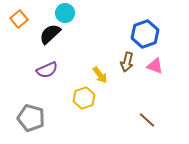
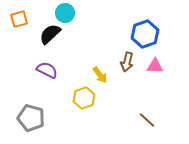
orange square: rotated 24 degrees clockwise
pink triangle: rotated 18 degrees counterclockwise
purple semicircle: rotated 130 degrees counterclockwise
